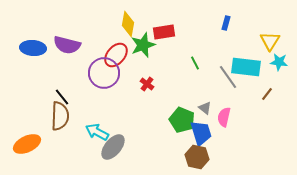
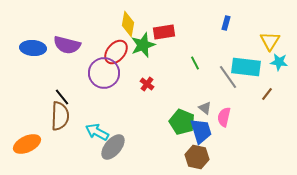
red ellipse: moved 3 px up
green pentagon: moved 2 px down
blue trapezoid: moved 2 px up
